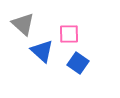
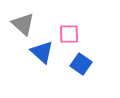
blue triangle: moved 1 px down
blue square: moved 3 px right, 1 px down
